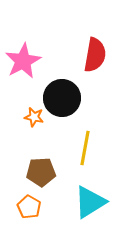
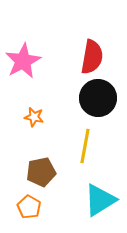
red semicircle: moved 3 px left, 2 px down
black circle: moved 36 px right
yellow line: moved 2 px up
brown pentagon: rotated 8 degrees counterclockwise
cyan triangle: moved 10 px right, 2 px up
